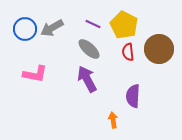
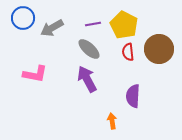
purple line: rotated 35 degrees counterclockwise
blue circle: moved 2 px left, 11 px up
orange arrow: moved 1 px left, 1 px down
